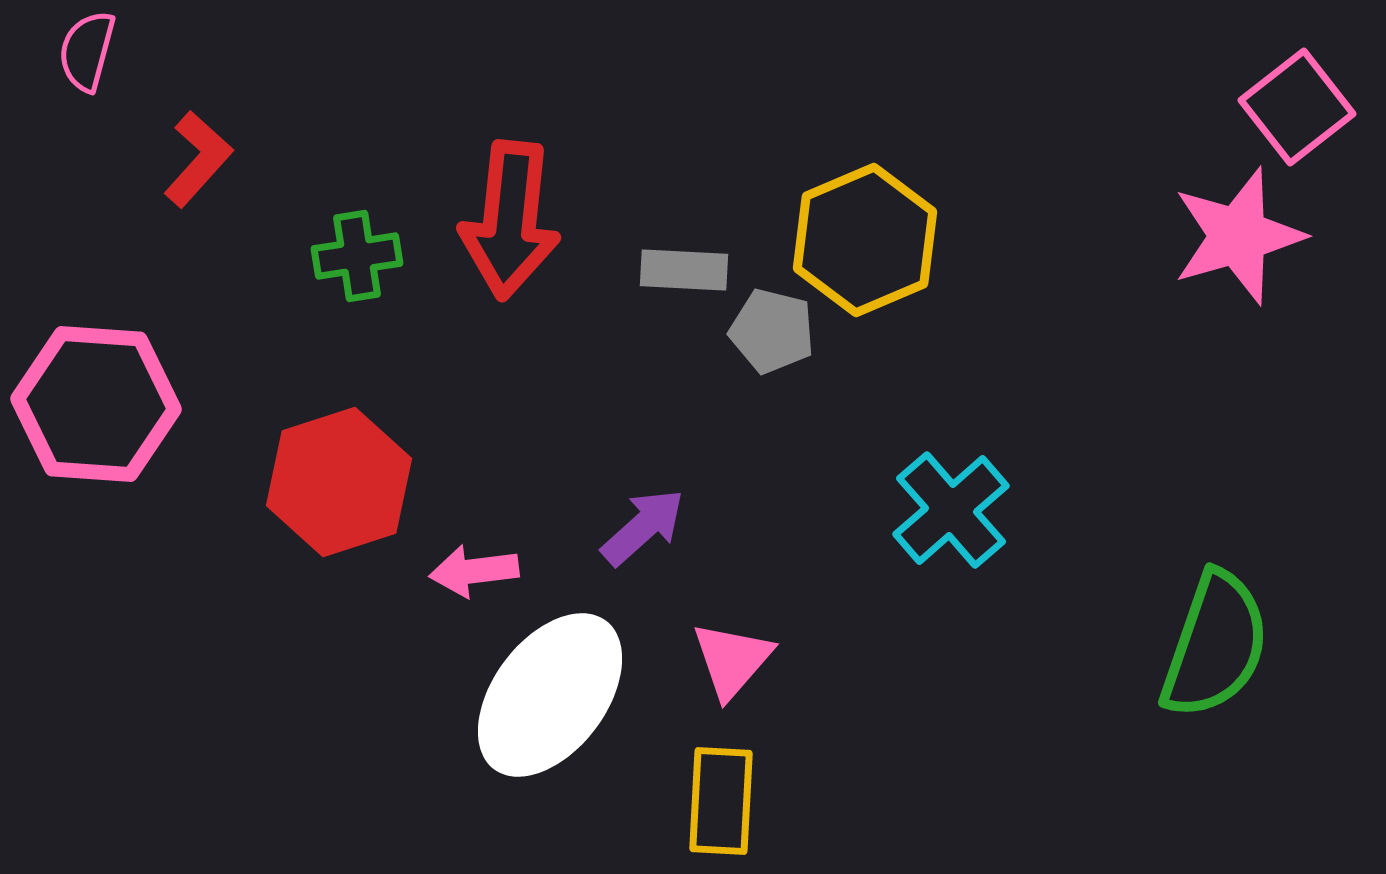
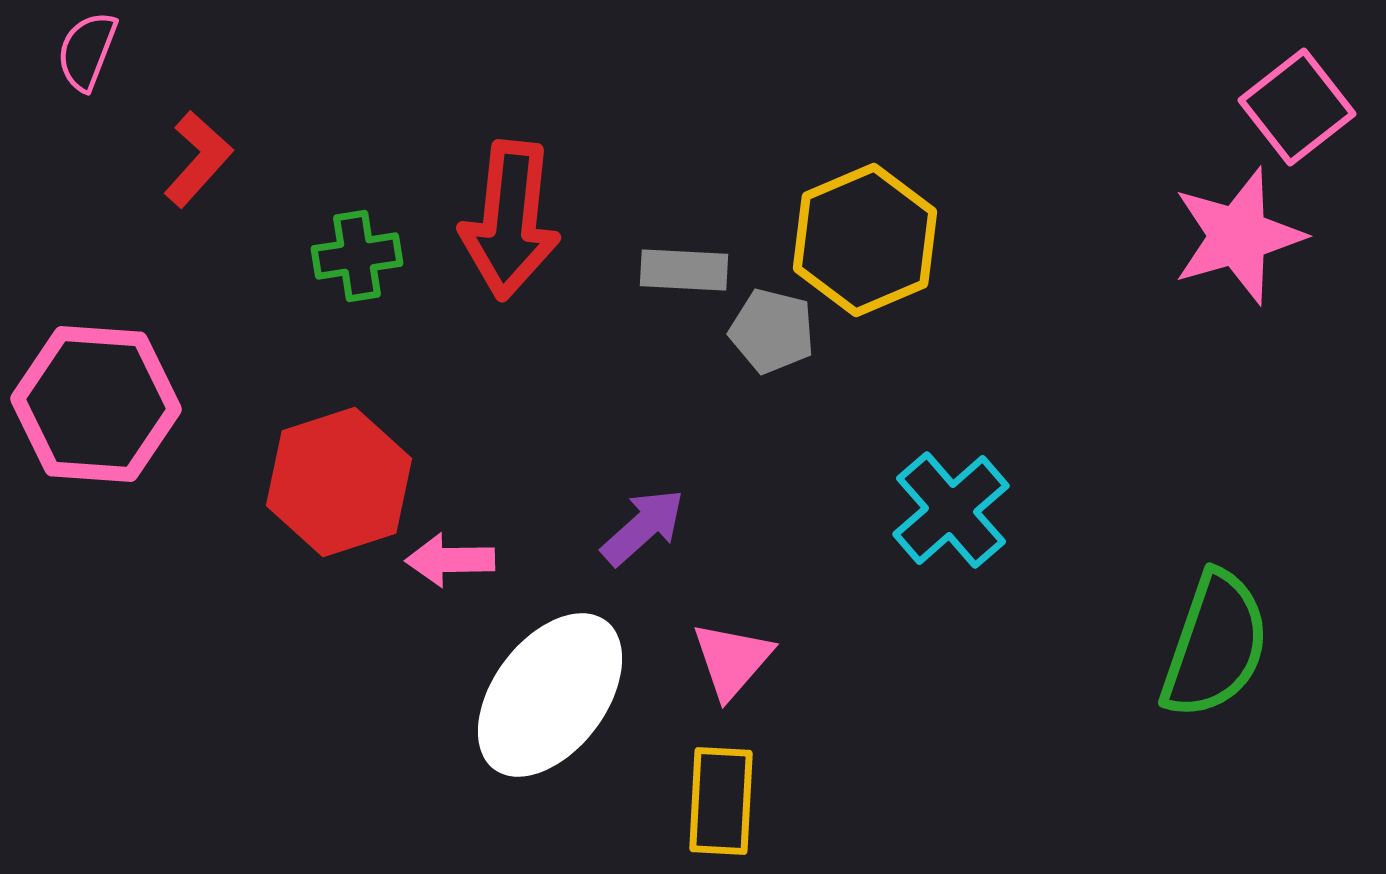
pink semicircle: rotated 6 degrees clockwise
pink arrow: moved 24 px left, 11 px up; rotated 6 degrees clockwise
